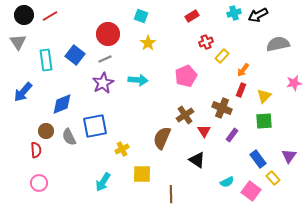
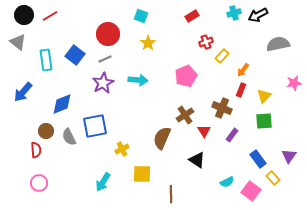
gray triangle at (18, 42): rotated 18 degrees counterclockwise
